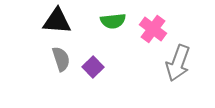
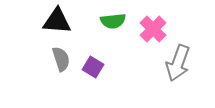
pink cross: rotated 8 degrees clockwise
purple square: rotated 15 degrees counterclockwise
